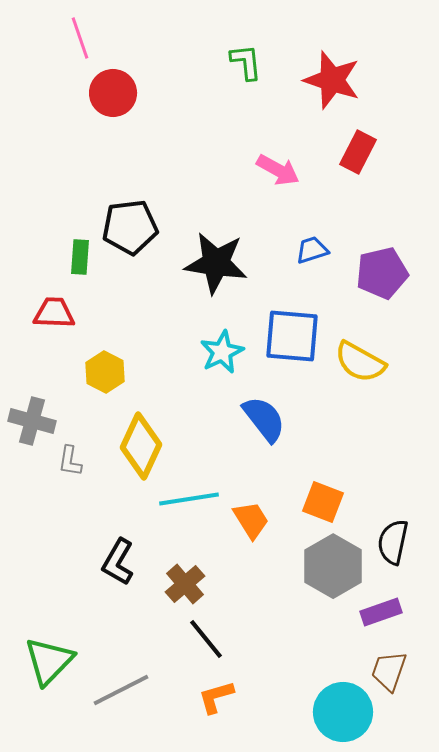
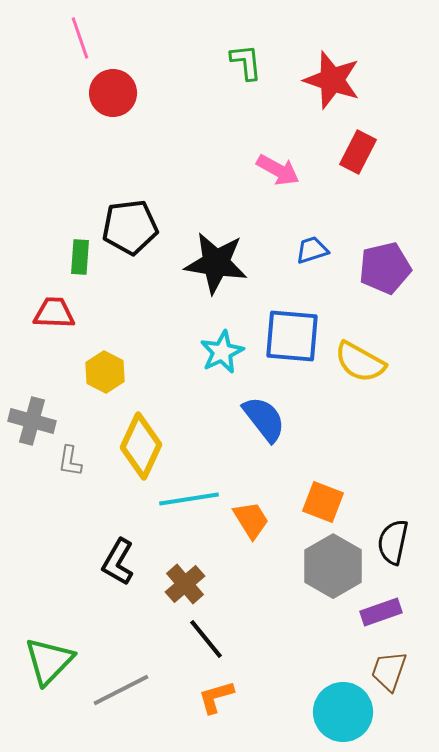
purple pentagon: moved 3 px right, 5 px up
